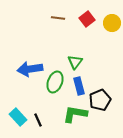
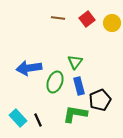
blue arrow: moved 1 px left, 1 px up
cyan rectangle: moved 1 px down
